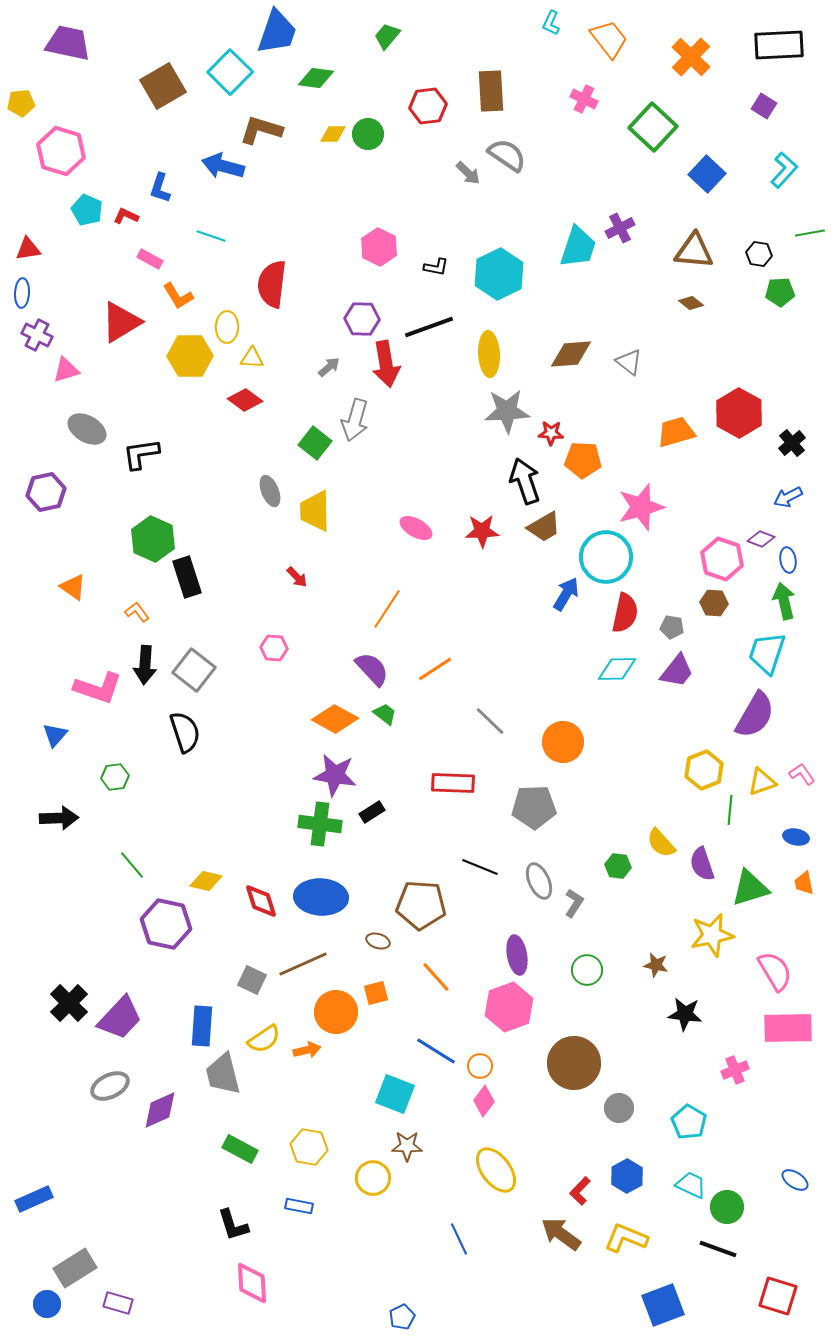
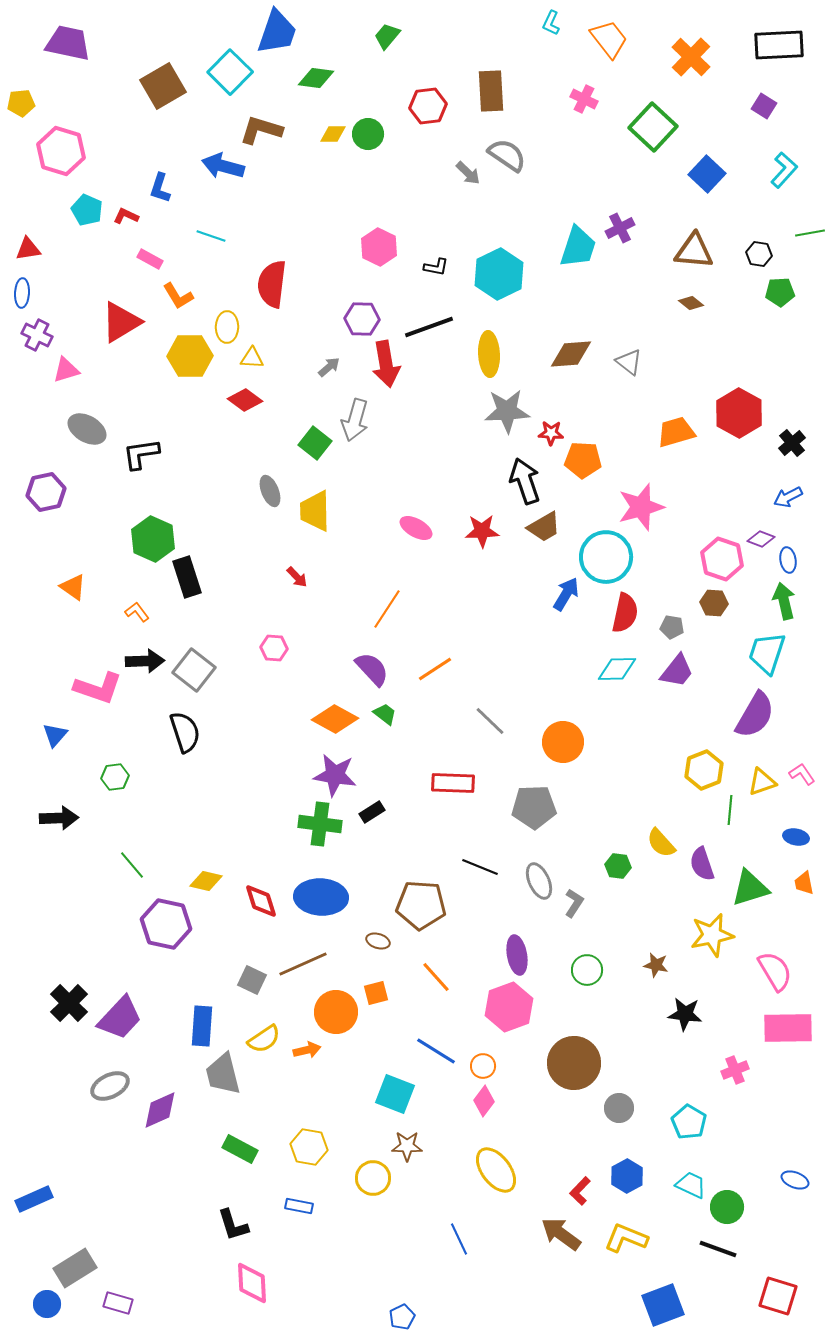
black arrow at (145, 665): moved 4 px up; rotated 96 degrees counterclockwise
orange circle at (480, 1066): moved 3 px right
blue ellipse at (795, 1180): rotated 12 degrees counterclockwise
